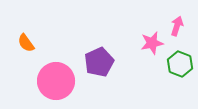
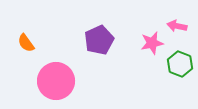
pink arrow: rotated 96 degrees counterclockwise
purple pentagon: moved 22 px up
